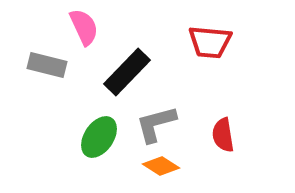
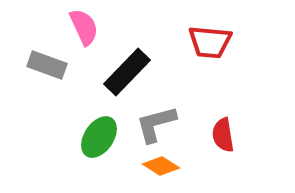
gray rectangle: rotated 6 degrees clockwise
